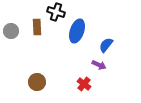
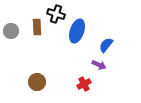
black cross: moved 2 px down
red cross: rotated 24 degrees clockwise
